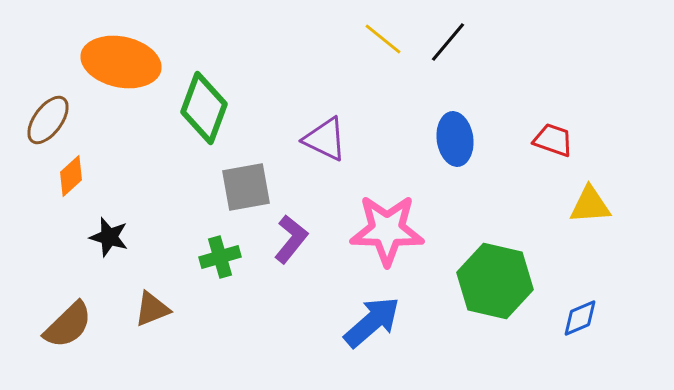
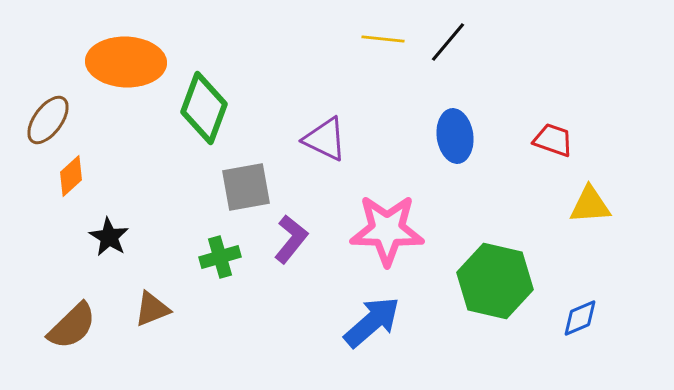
yellow line: rotated 33 degrees counterclockwise
orange ellipse: moved 5 px right; rotated 10 degrees counterclockwise
blue ellipse: moved 3 px up
black star: rotated 15 degrees clockwise
brown semicircle: moved 4 px right, 1 px down
